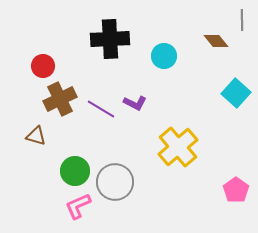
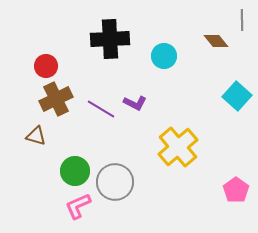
red circle: moved 3 px right
cyan square: moved 1 px right, 3 px down
brown cross: moved 4 px left
